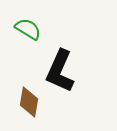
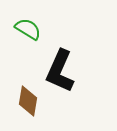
brown diamond: moved 1 px left, 1 px up
